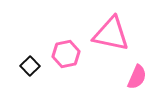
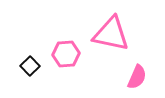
pink hexagon: rotated 8 degrees clockwise
